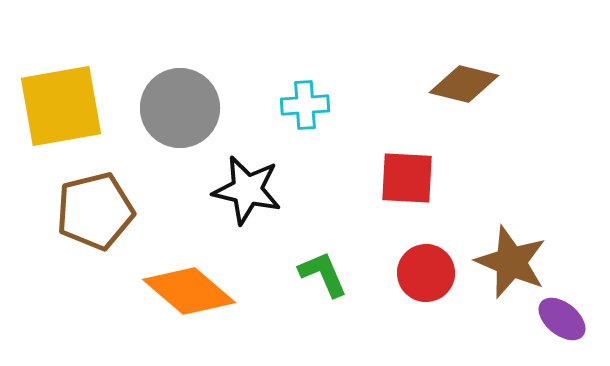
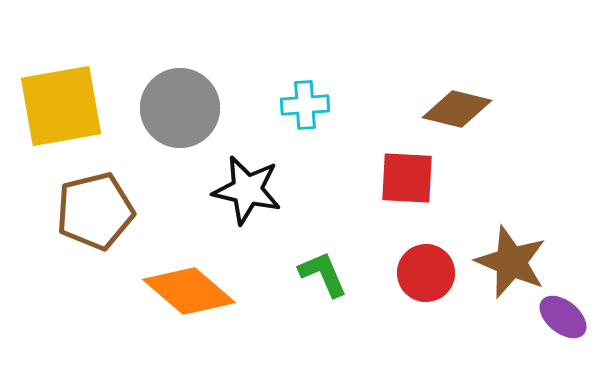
brown diamond: moved 7 px left, 25 px down
purple ellipse: moved 1 px right, 2 px up
